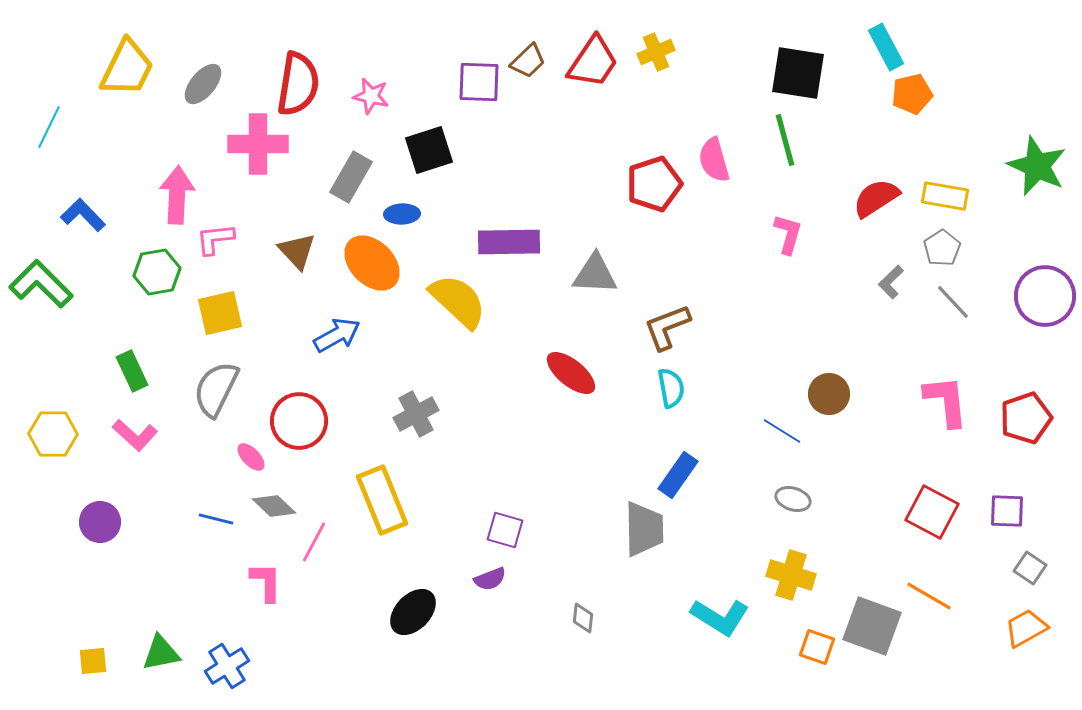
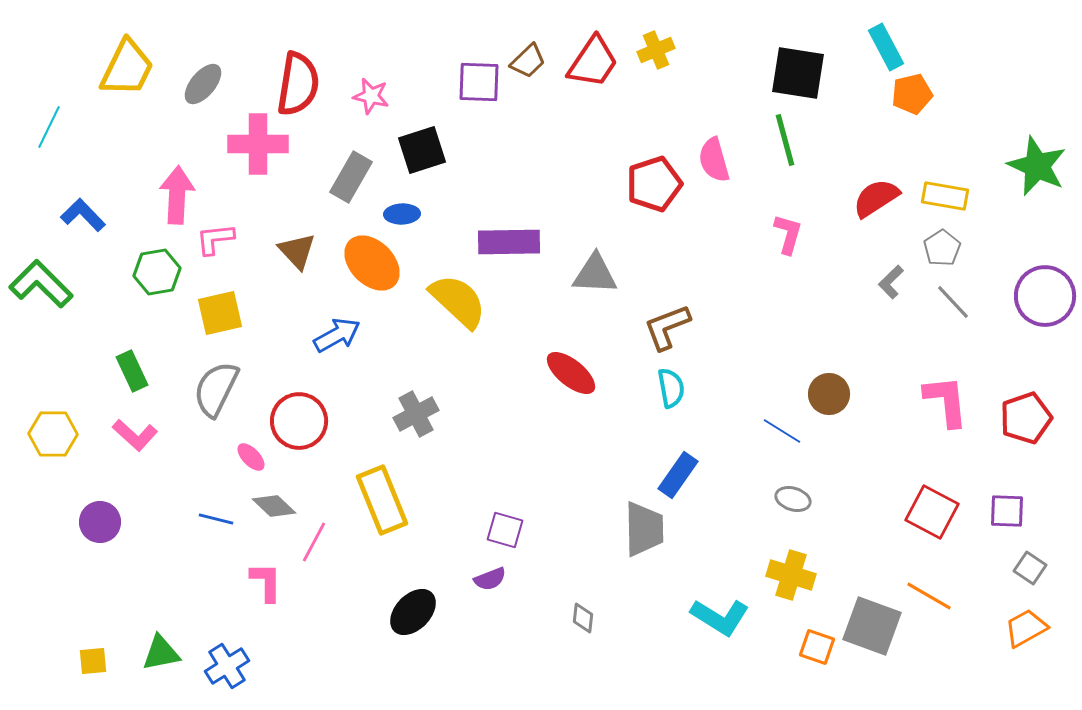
yellow cross at (656, 52): moved 2 px up
black square at (429, 150): moved 7 px left
